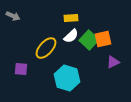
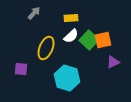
gray arrow: moved 21 px right, 3 px up; rotated 72 degrees counterclockwise
orange square: moved 1 px down
yellow ellipse: rotated 20 degrees counterclockwise
